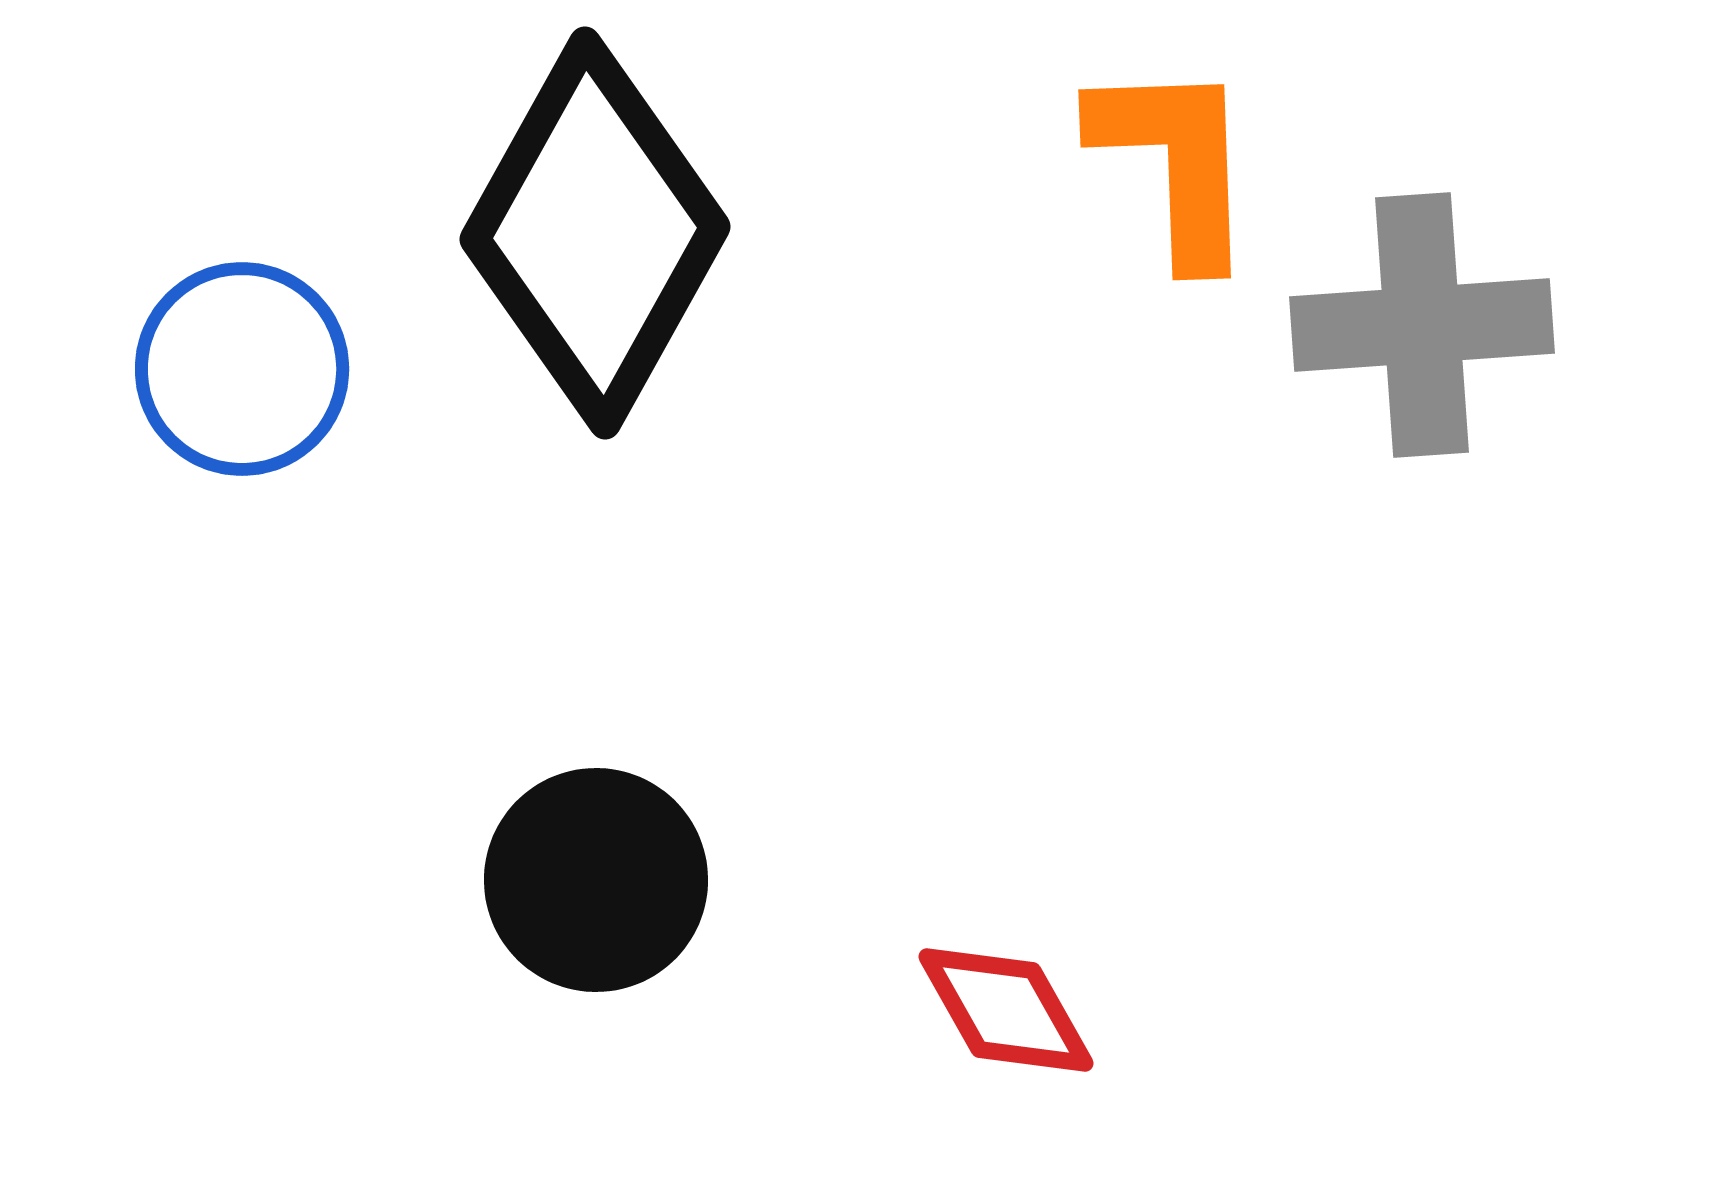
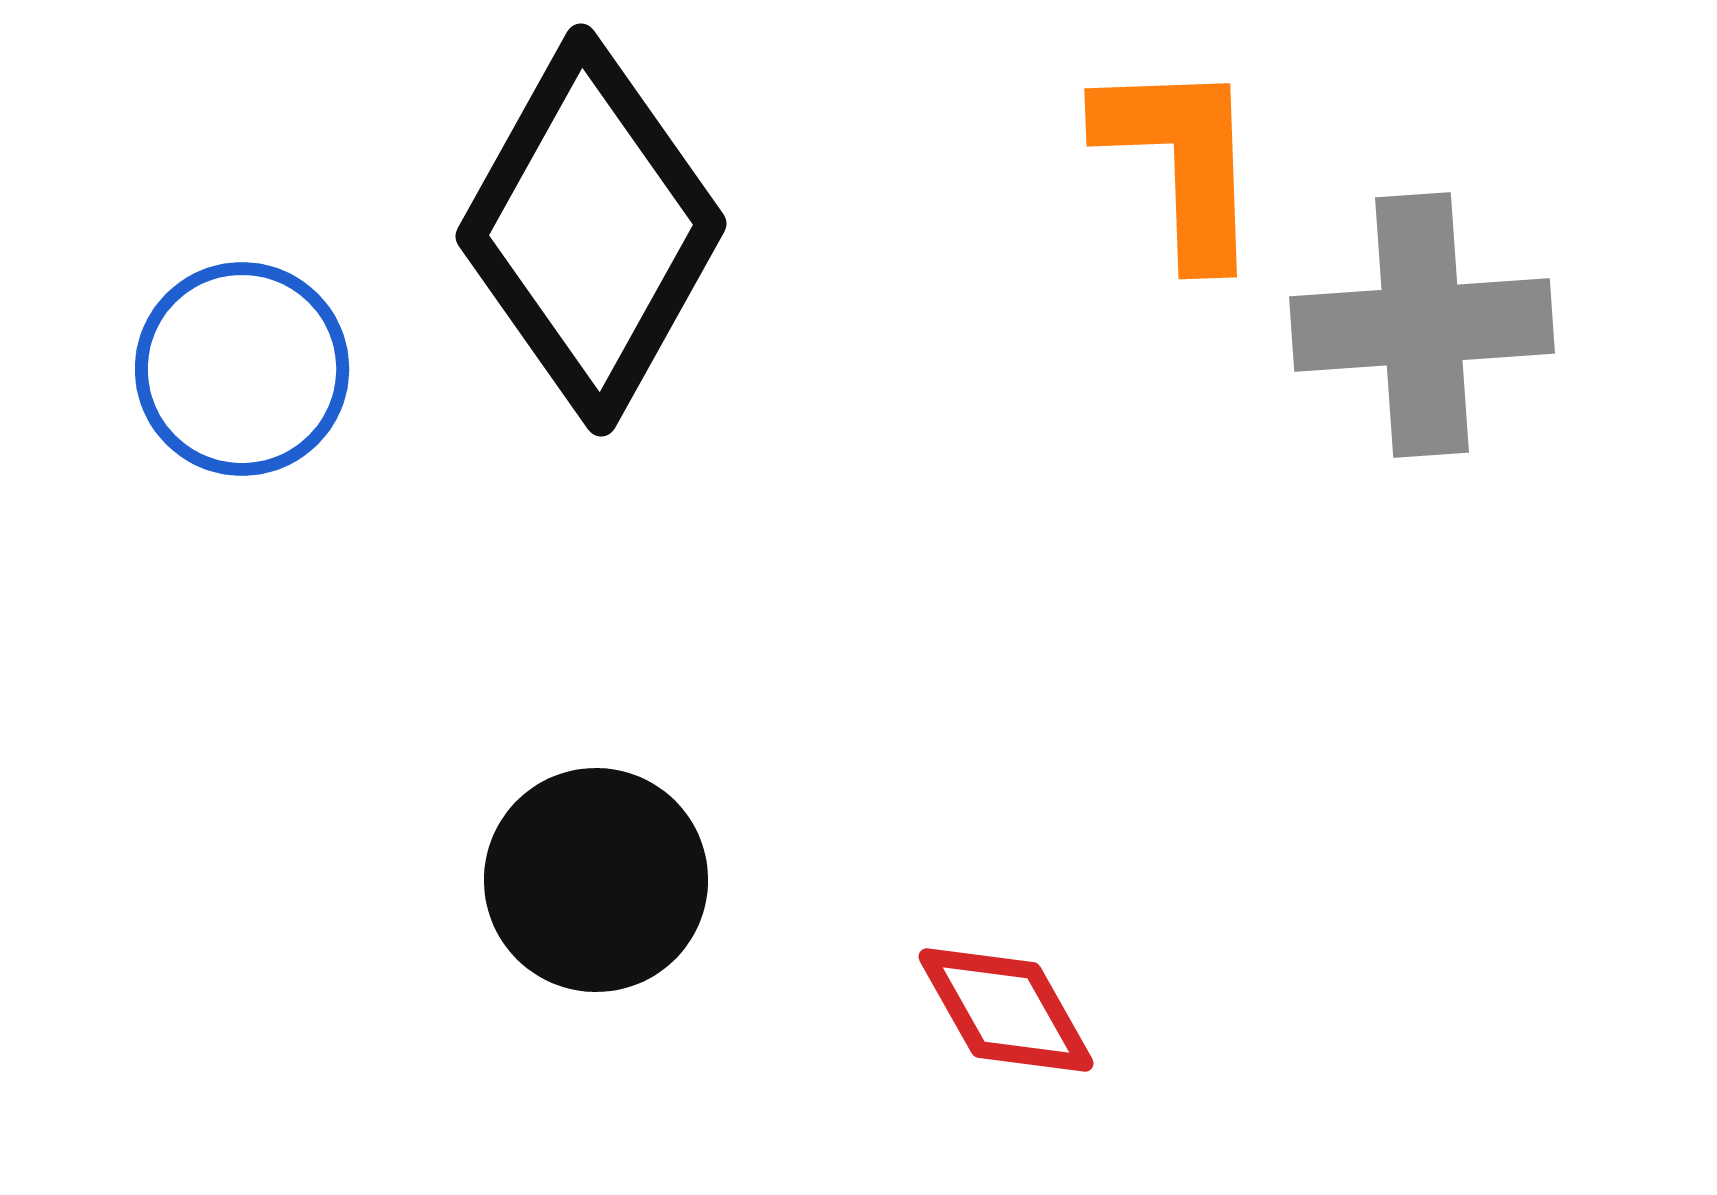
orange L-shape: moved 6 px right, 1 px up
black diamond: moved 4 px left, 3 px up
